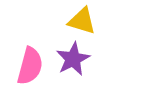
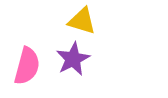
pink semicircle: moved 3 px left
